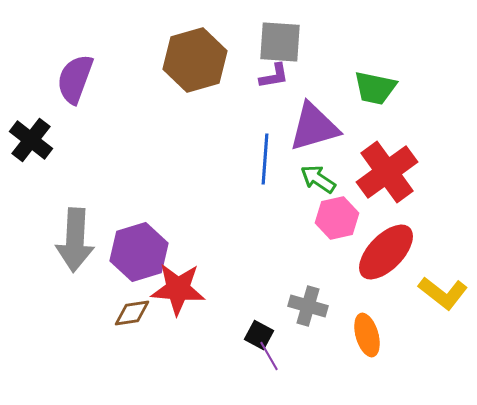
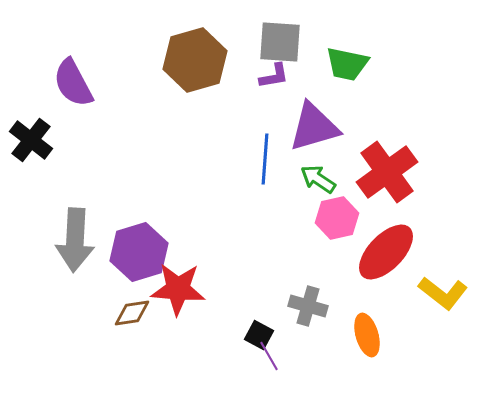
purple semicircle: moved 2 px left, 4 px down; rotated 48 degrees counterclockwise
green trapezoid: moved 28 px left, 24 px up
